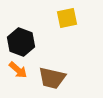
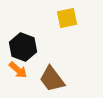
black hexagon: moved 2 px right, 5 px down
brown trapezoid: moved 1 px down; rotated 40 degrees clockwise
